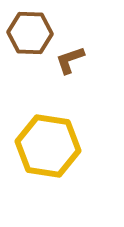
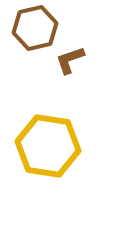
brown hexagon: moved 5 px right, 5 px up; rotated 15 degrees counterclockwise
